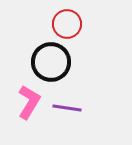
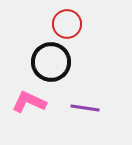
pink L-shape: rotated 96 degrees counterclockwise
purple line: moved 18 px right
